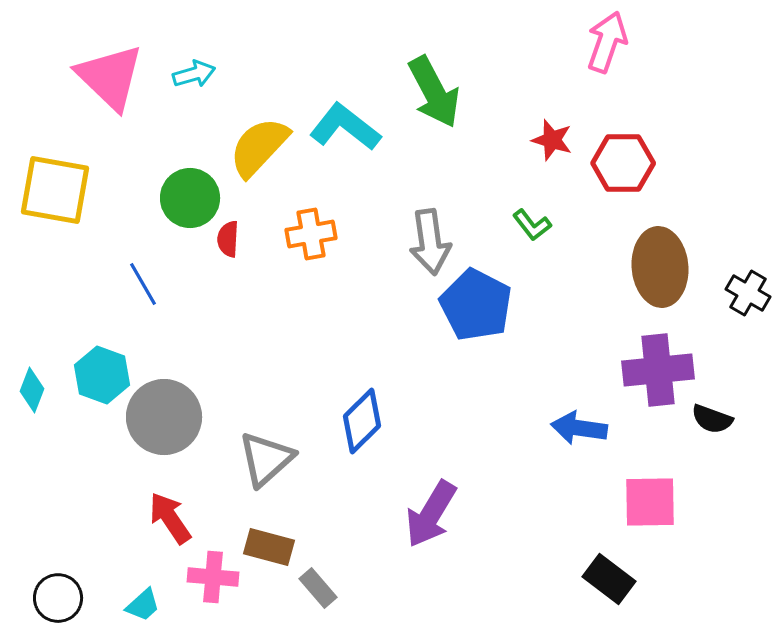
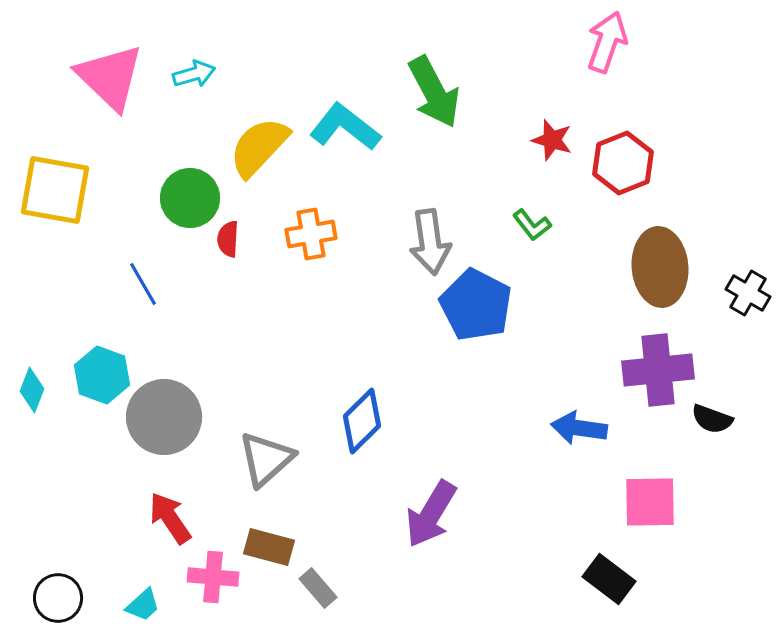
red hexagon: rotated 22 degrees counterclockwise
